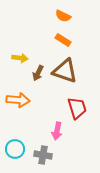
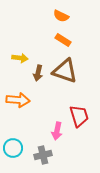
orange semicircle: moved 2 px left
brown arrow: rotated 14 degrees counterclockwise
red trapezoid: moved 2 px right, 8 px down
cyan circle: moved 2 px left, 1 px up
gray cross: rotated 24 degrees counterclockwise
